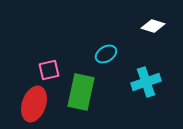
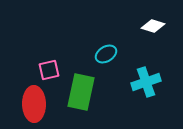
red ellipse: rotated 20 degrees counterclockwise
